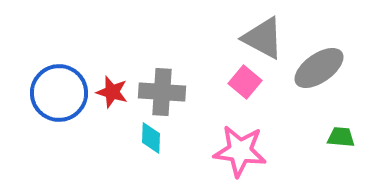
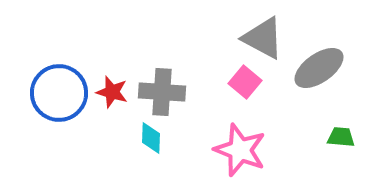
pink star: moved 1 px up; rotated 14 degrees clockwise
